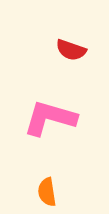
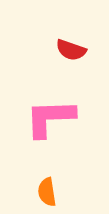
pink L-shape: rotated 18 degrees counterclockwise
